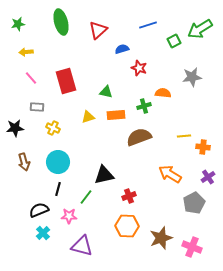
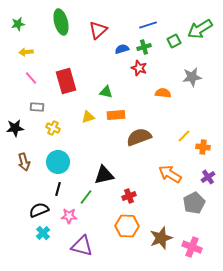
green cross: moved 59 px up
yellow line: rotated 40 degrees counterclockwise
